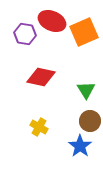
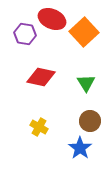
red ellipse: moved 2 px up
orange square: rotated 20 degrees counterclockwise
green triangle: moved 7 px up
blue star: moved 2 px down
